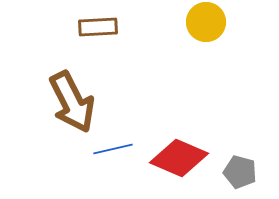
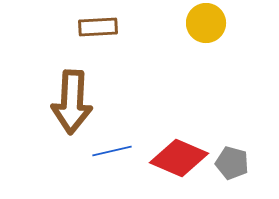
yellow circle: moved 1 px down
brown arrow: rotated 30 degrees clockwise
blue line: moved 1 px left, 2 px down
gray pentagon: moved 8 px left, 9 px up
